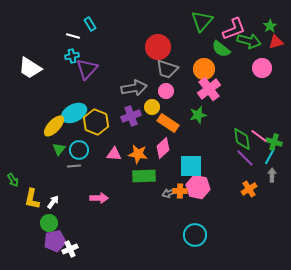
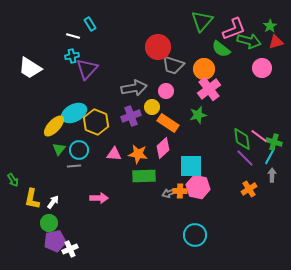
gray trapezoid at (167, 69): moved 6 px right, 4 px up
